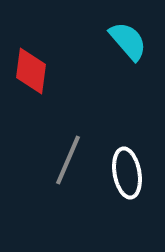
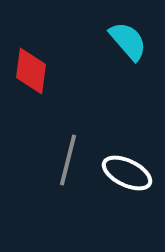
gray line: rotated 9 degrees counterclockwise
white ellipse: rotated 54 degrees counterclockwise
